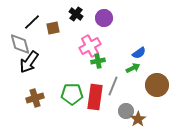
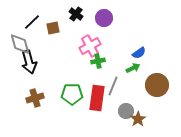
black arrow: rotated 50 degrees counterclockwise
red rectangle: moved 2 px right, 1 px down
